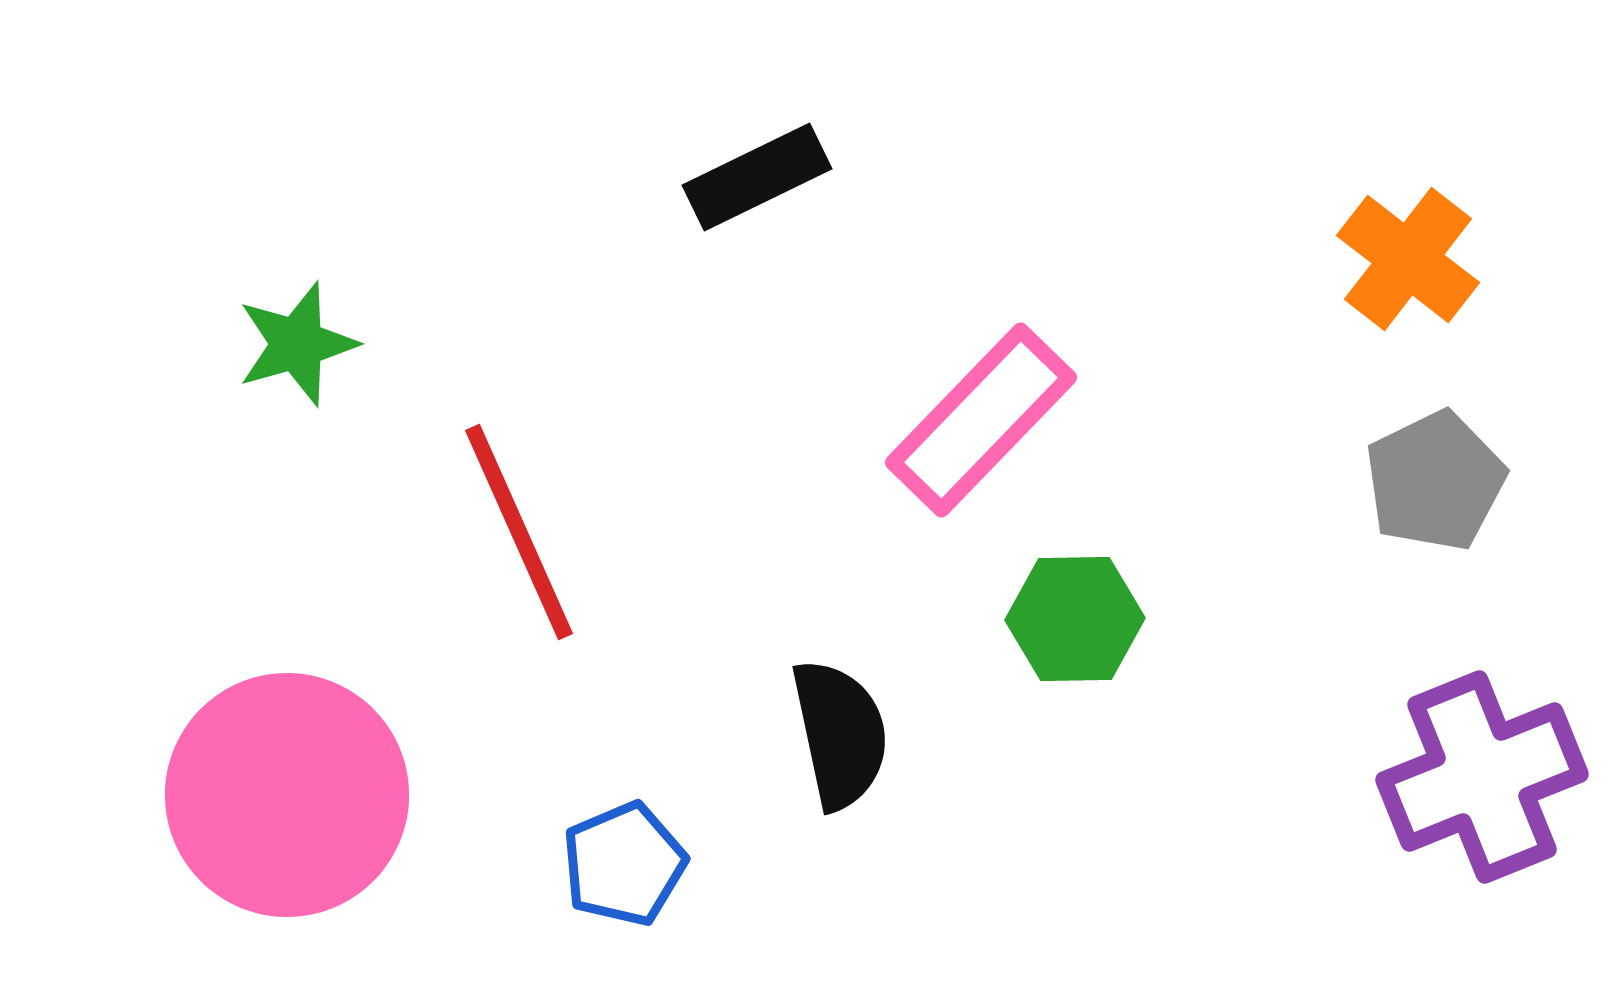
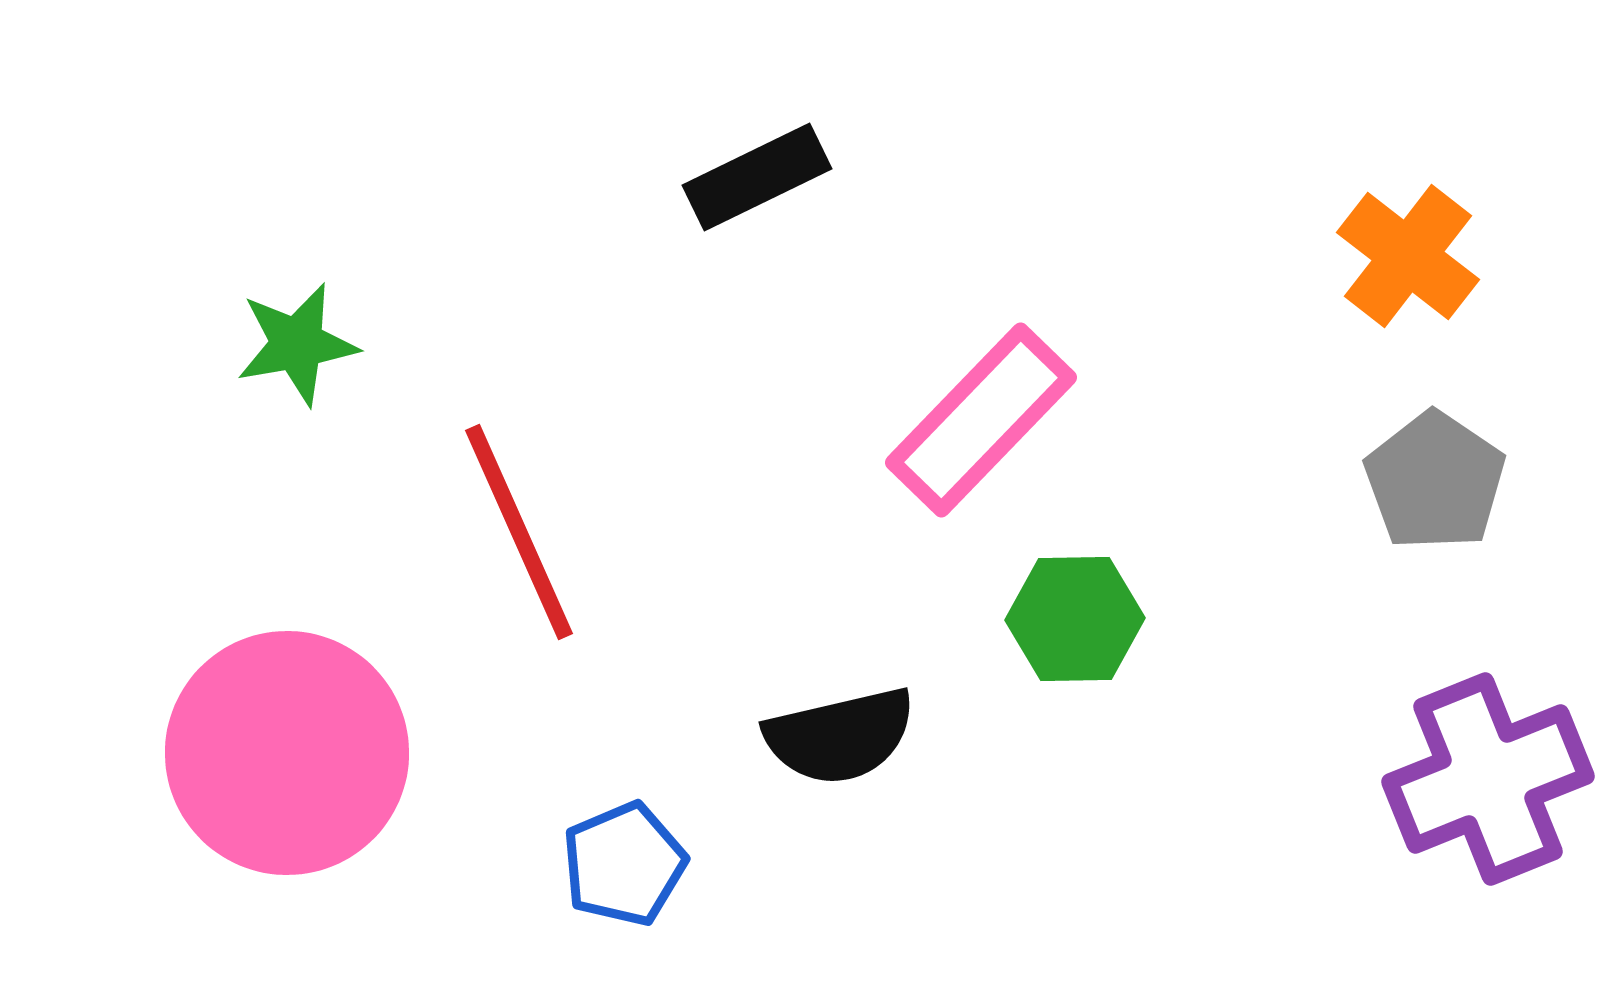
orange cross: moved 3 px up
green star: rotated 6 degrees clockwise
gray pentagon: rotated 12 degrees counterclockwise
black semicircle: moved 2 px down; rotated 89 degrees clockwise
purple cross: moved 6 px right, 2 px down
pink circle: moved 42 px up
